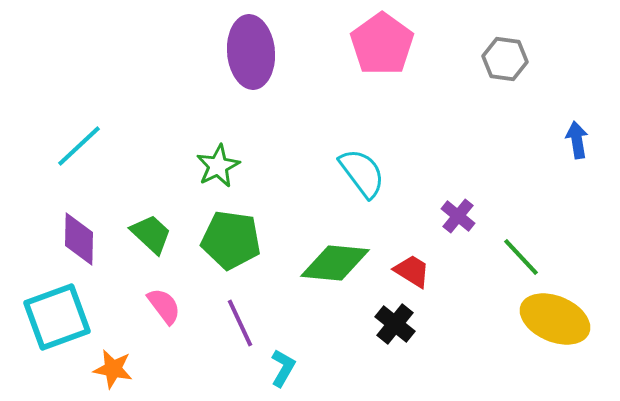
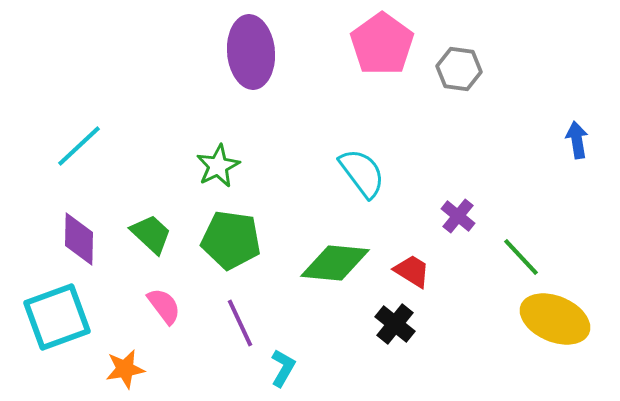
gray hexagon: moved 46 px left, 10 px down
orange star: moved 12 px right; rotated 21 degrees counterclockwise
